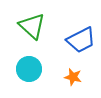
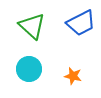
blue trapezoid: moved 17 px up
orange star: moved 1 px up
